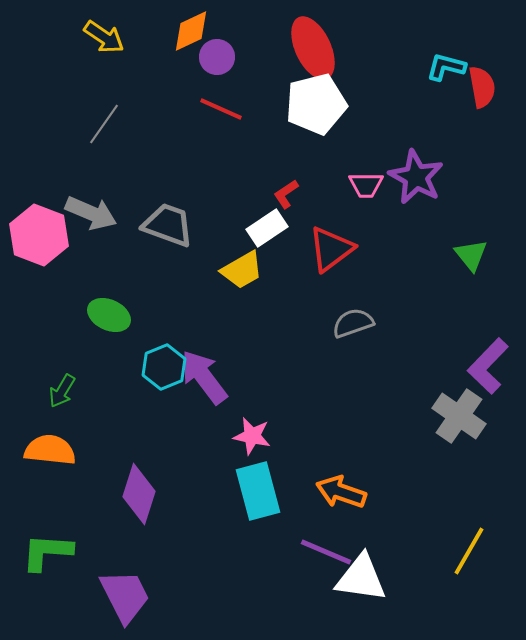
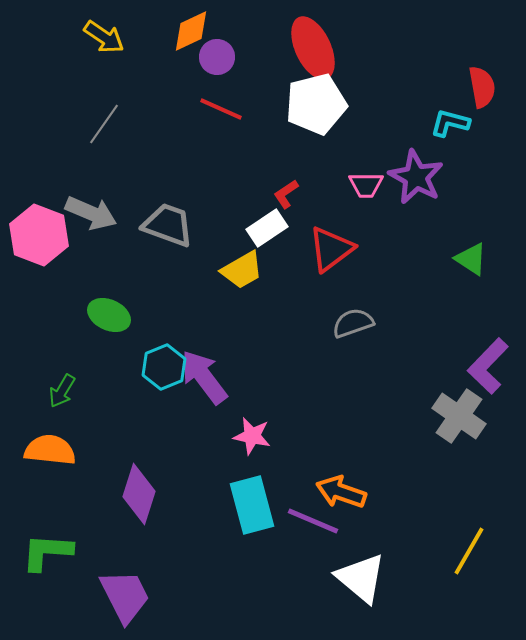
cyan L-shape: moved 4 px right, 56 px down
green triangle: moved 4 px down; rotated 18 degrees counterclockwise
cyan rectangle: moved 6 px left, 14 px down
purple line: moved 13 px left, 31 px up
white triangle: rotated 32 degrees clockwise
